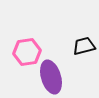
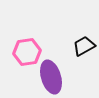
black trapezoid: rotated 15 degrees counterclockwise
